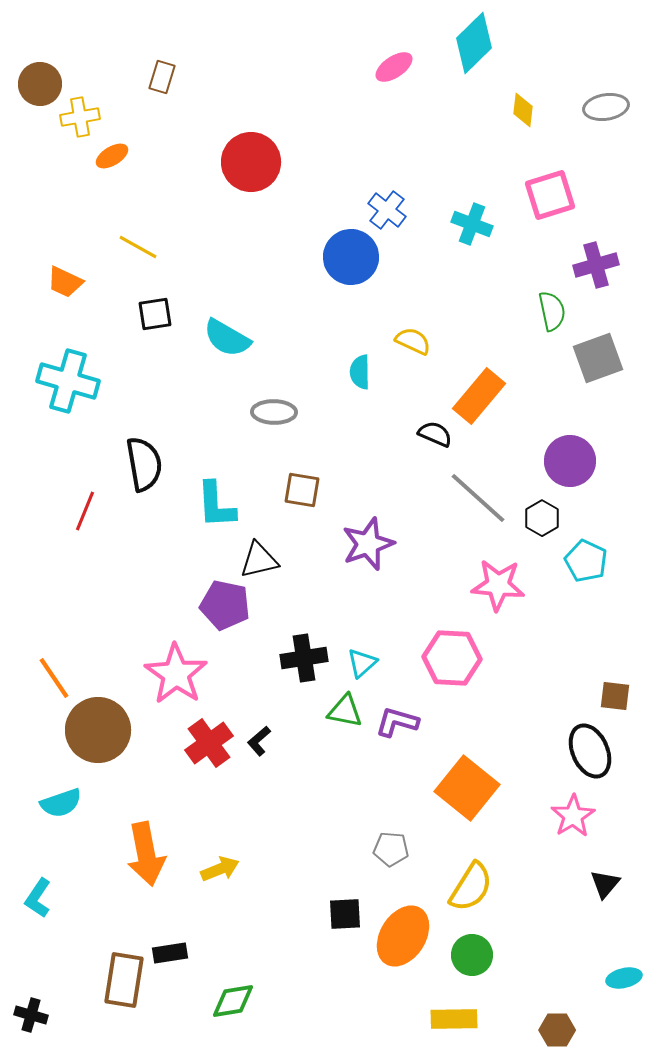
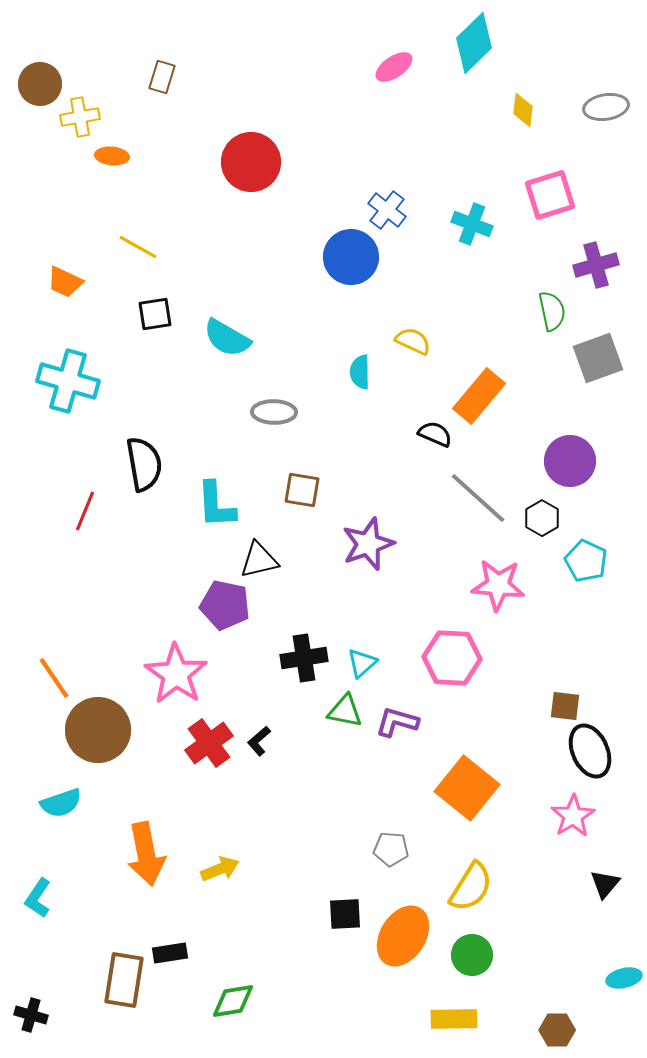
orange ellipse at (112, 156): rotated 36 degrees clockwise
brown square at (615, 696): moved 50 px left, 10 px down
